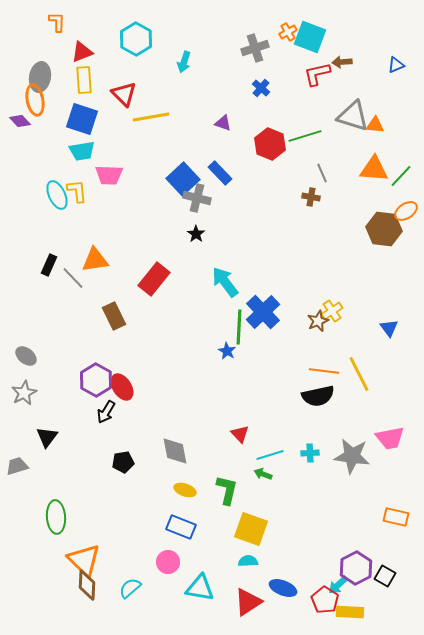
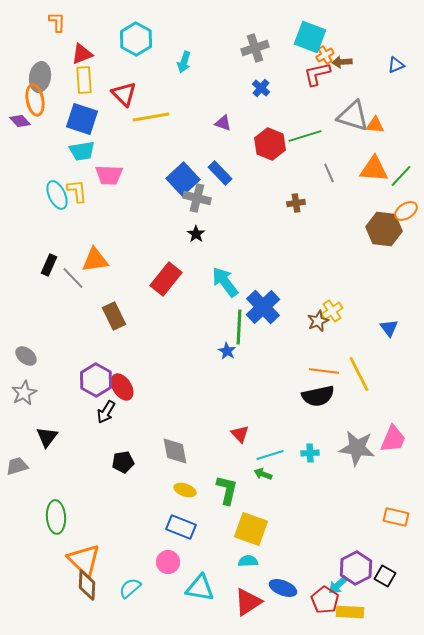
orange cross at (288, 32): moved 37 px right, 23 px down
red triangle at (82, 52): moved 2 px down
gray line at (322, 173): moved 7 px right
brown cross at (311, 197): moved 15 px left, 6 px down; rotated 18 degrees counterclockwise
red rectangle at (154, 279): moved 12 px right
blue cross at (263, 312): moved 5 px up
pink trapezoid at (390, 438): moved 3 px right, 1 px down; rotated 56 degrees counterclockwise
gray star at (352, 456): moved 5 px right, 8 px up
